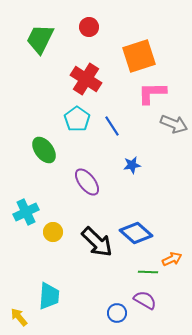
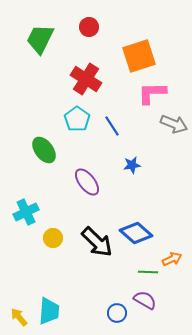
yellow circle: moved 6 px down
cyan trapezoid: moved 15 px down
